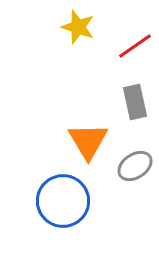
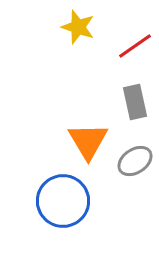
gray ellipse: moved 5 px up
